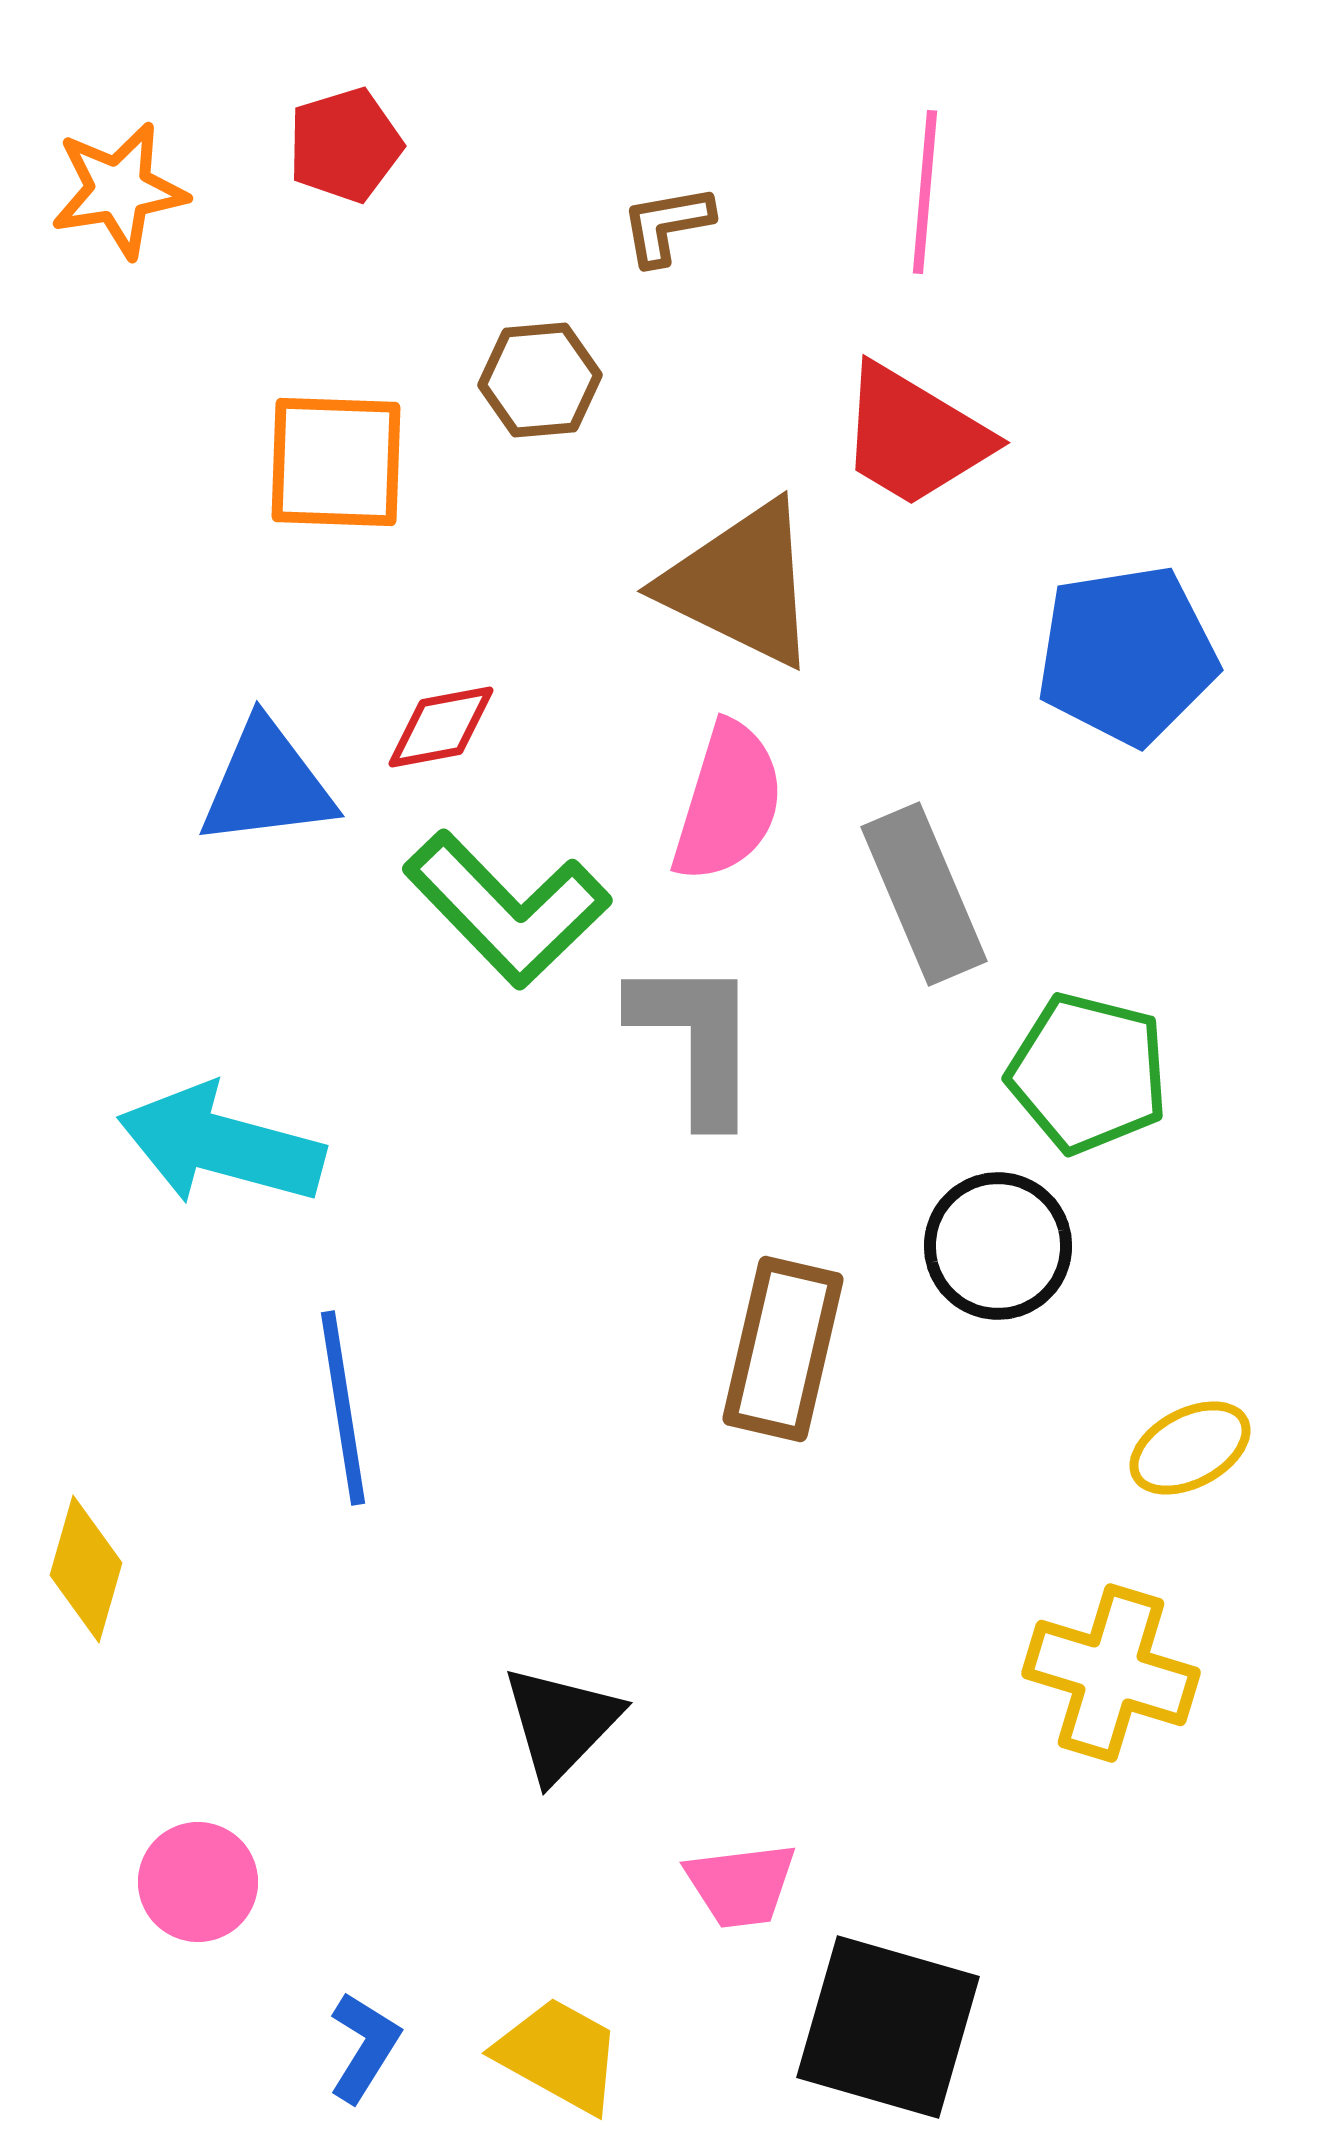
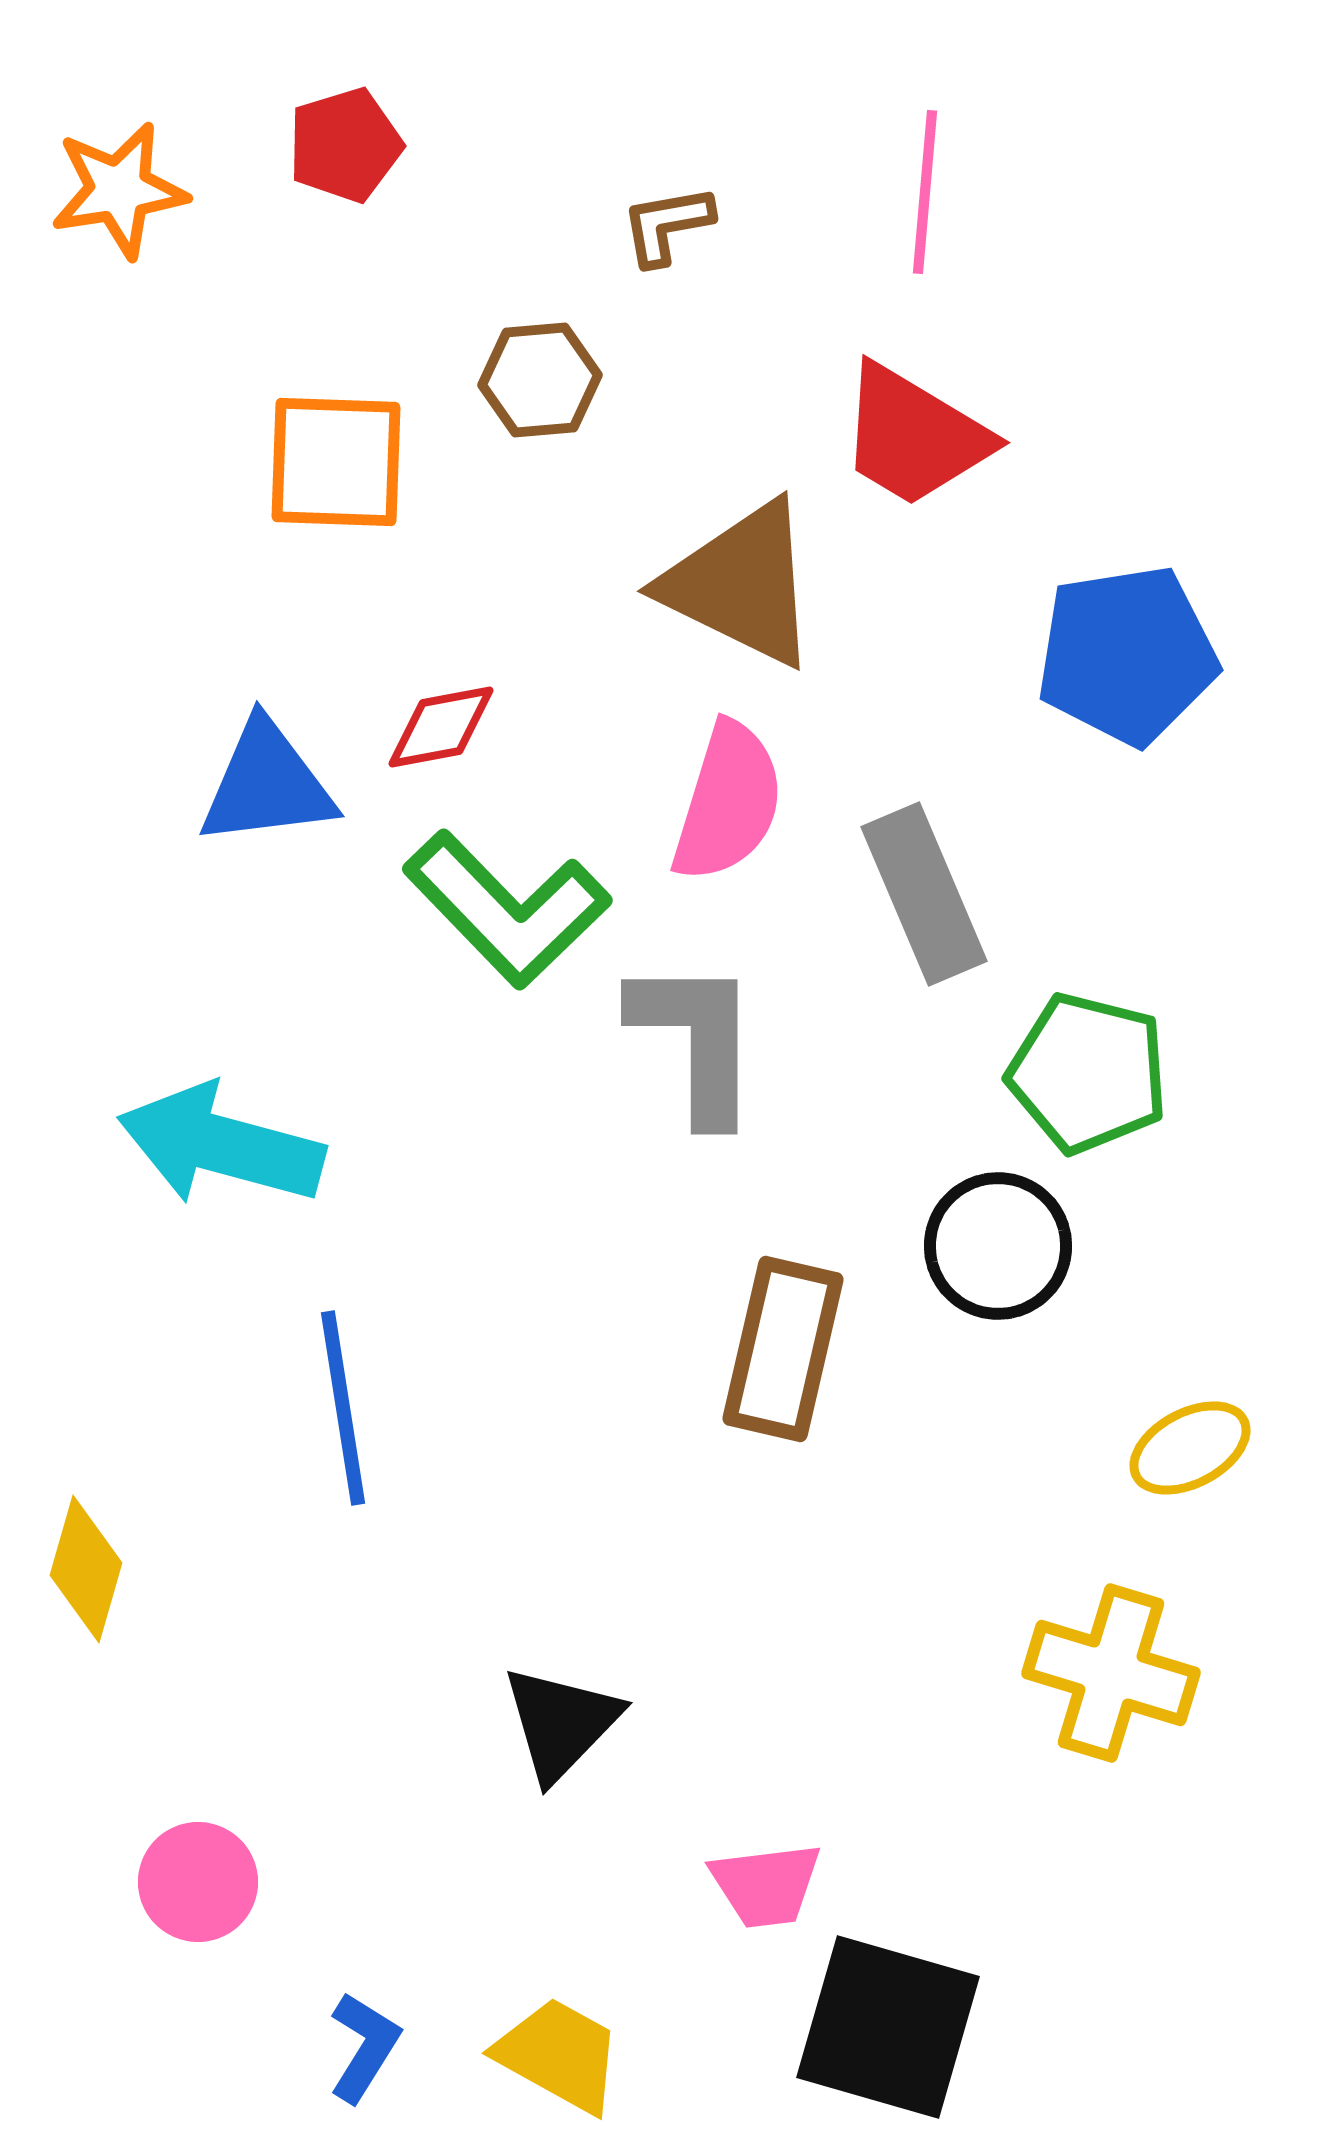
pink trapezoid: moved 25 px right
